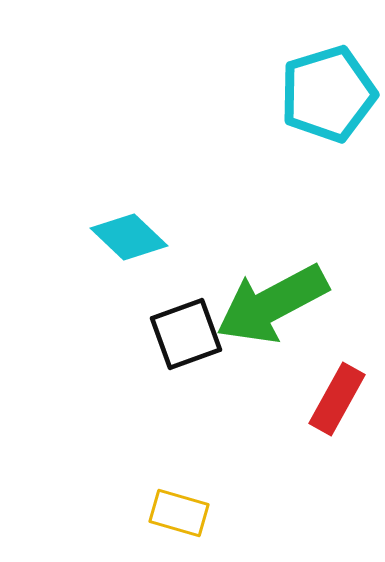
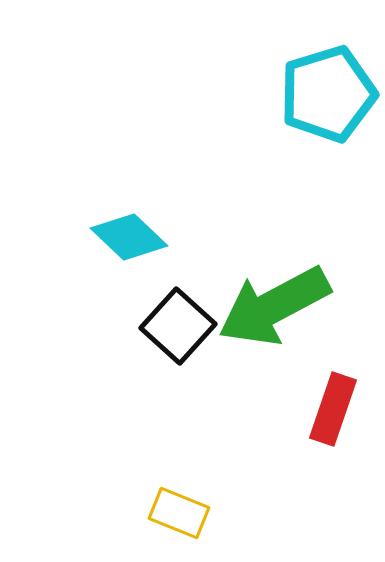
green arrow: moved 2 px right, 2 px down
black square: moved 8 px left, 8 px up; rotated 28 degrees counterclockwise
red rectangle: moved 4 px left, 10 px down; rotated 10 degrees counterclockwise
yellow rectangle: rotated 6 degrees clockwise
